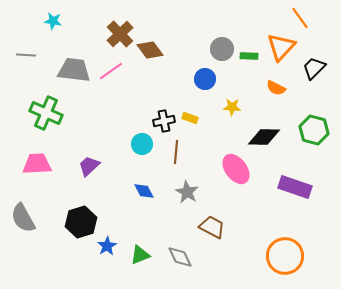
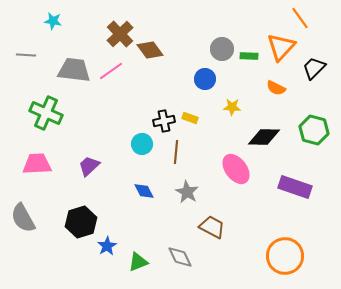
green triangle: moved 2 px left, 7 px down
